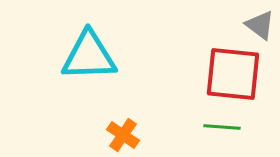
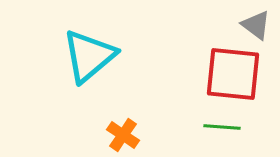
gray triangle: moved 4 px left
cyan triangle: rotated 38 degrees counterclockwise
